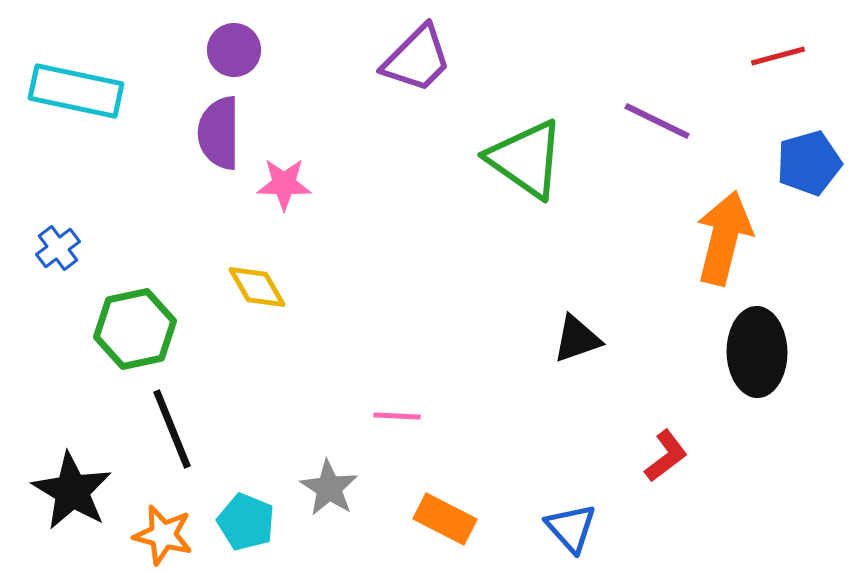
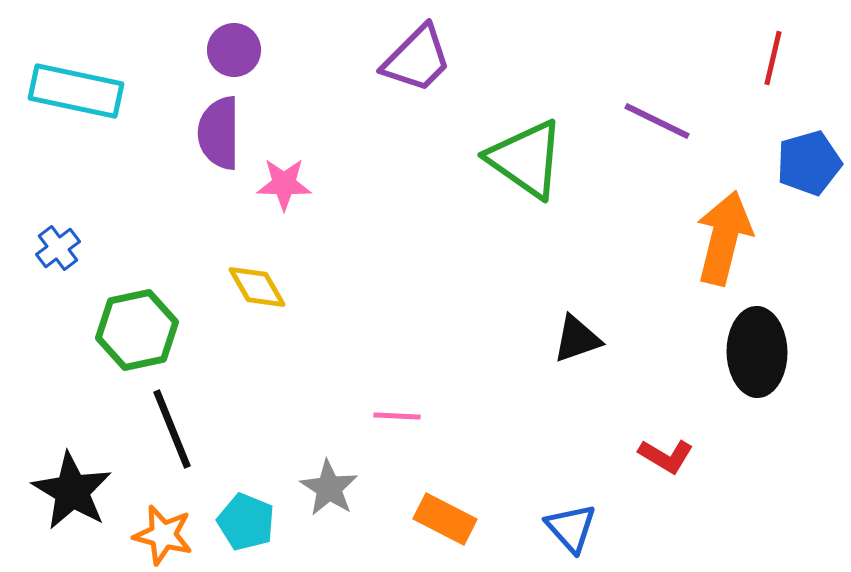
red line: moved 5 px left, 2 px down; rotated 62 degrees counterclockwise
green hexagon: moved 2 px right, 1 px down
red L-shape: rotated 68 degrees clockwise
